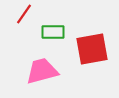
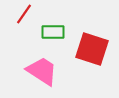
red square: rotated 28 degrees clockwise
pink trapezoid: rotated 48 degrees clockwise
